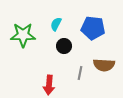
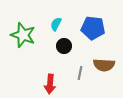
green star: rotated 20 degrees clockwise
red arrow: moved 1 px right, 1 px up
